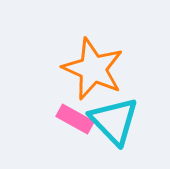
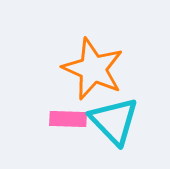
pink rectangle: moved 7 px left; rotated 27 degrees counterclockwise
